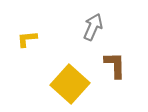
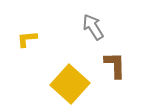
gray arrow: rotated 56 degrees counterclockwise
